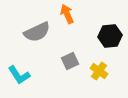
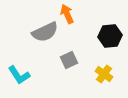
gray semicircle: moved 8 px right
gray square: moved 1 px left, 1 px up
yellow cross: moved 5 px right, 3 px down
